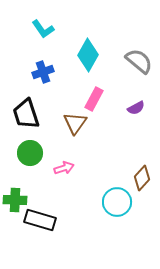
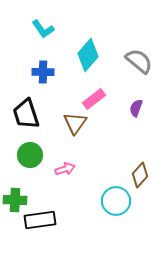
cyan diamond: rotated 12 degrees clockwise
blue cross: rotated 20 degrees clockwise
pink rectangle: rotated 25 degrees clockwise
purple semicircle: rotated 138 degrees clockwise
green circle: moved 2 px down
pink arrow: moved 1 px right, 1 px down
brown diamond: moved 2 px left, 3 px up
cyan circle: moved 1 px left, 1 px up
black rectangle: rotated 24 degrees counterclockwise
